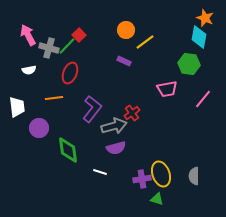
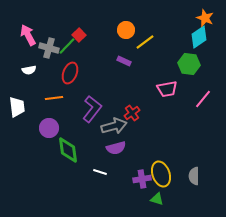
cyan diamond: rotated 45 degrees clockwise
purple circle: moved 10 px right
